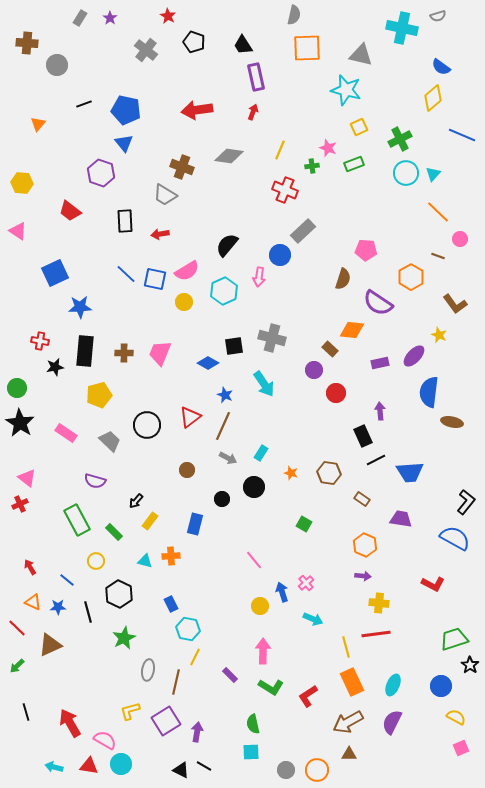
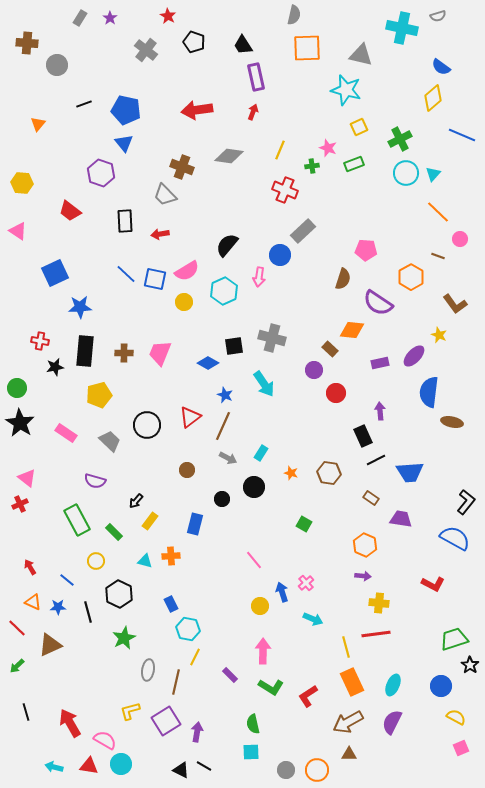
gray trapezoid at (165, 195): rotated 15 degrees clockwise
brown rectangle at (362, 499): moved 9 px right, 1 px up
